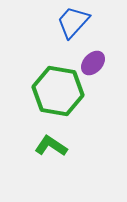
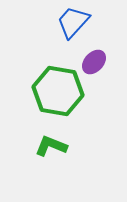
purple ellipse: moved 1 px right, 1 px up
green L-shape: rotated 12 degrees counterclockwise
